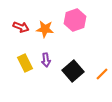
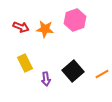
purple arrow: moved 19 px down
orange line: rotated 16 degrees clockwise
